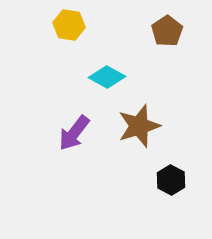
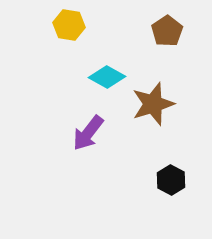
brown star: moved 14 px right, 22 px up
purple arrow: moved 14 px right
